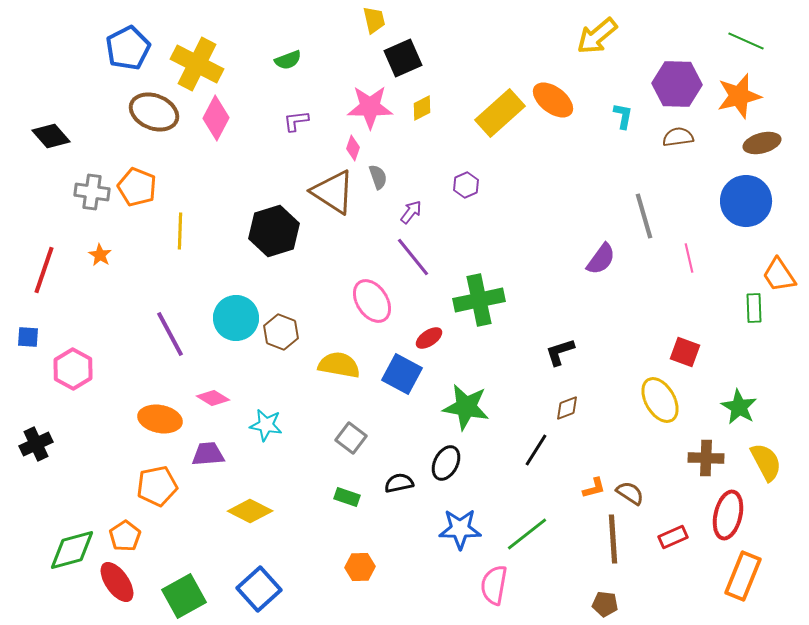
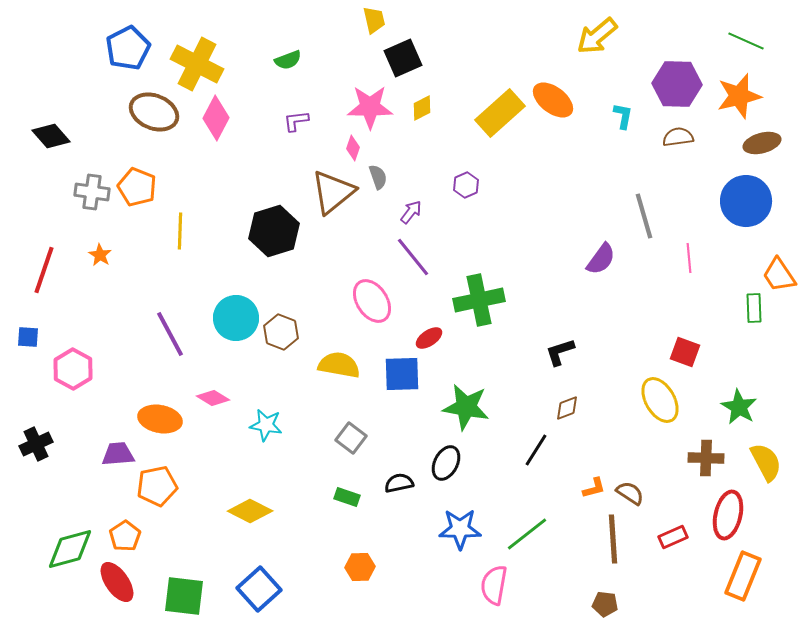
brown triangle at (333, 192): rotated 48 degrees clockwise
pink line at (689, 258): rotated 8 degrees clockwise
blue square at (402, 374): rotated 30 degrees counterclockwise
purple trapezoid at (208, 454): moved 90 px left
green diamond at (72, 550): moved 2 px left, 1 px up
green square at (184, 596): rotated 36 degrees clockwise
